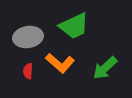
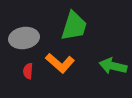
green trapezoid: rotated 48 degrees counterclockwise
gray ellipse: moved 4 px left, 1 px down
green arrow: moved 8 px right, 2 px up; rotated 56 degrees clockwise
